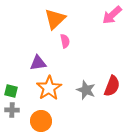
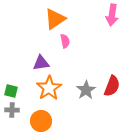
pink arrow: rotated 40 degrees counterclockwise
orange triangle: rotated 10 degrees clockwise
purple triangle: moved 3 px right
gray star: rotated 18 degrees clockwise
